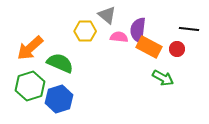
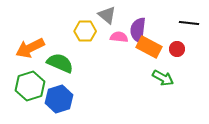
black line: moved 6 px up
orange arrow: rotated 16 degrees clockwise
